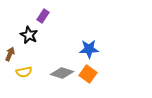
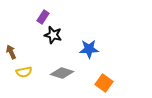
purple rectangle: moved 1 px down
black star: moved 24 px right; rotated 12 degrees counterclockwise
brown arrow: moved 1 px right, 2 px up; rotated 48 degrees counterclockwise
orange square: moved 16 px right, 9 px down
